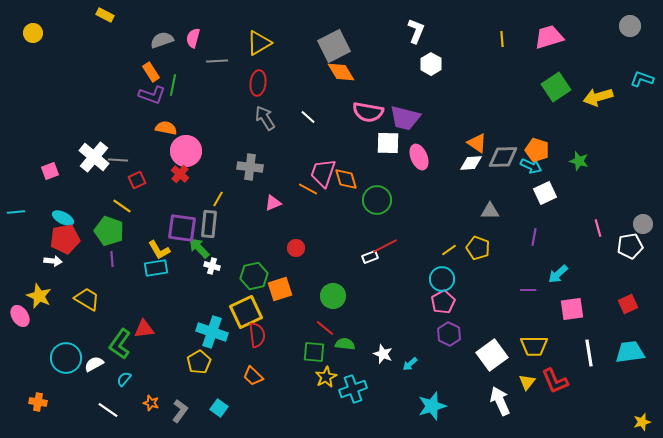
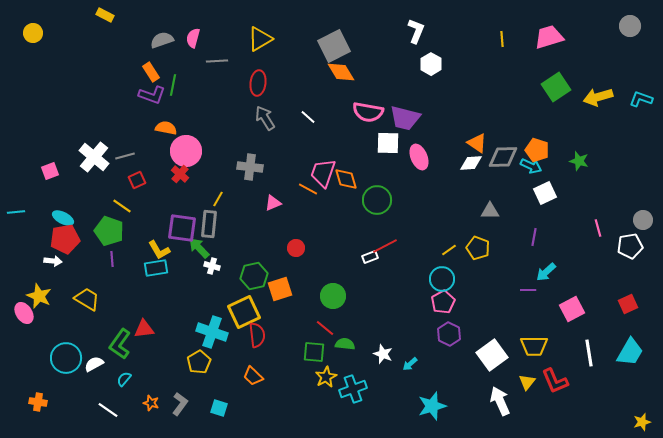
yellow triangle at (259, 43): moved 1 px right, 4 px up
cyan L-shape at (642, 79): moved 1 px left, 20 px down
gray line at (118, 160): moved 7 px right, 4 px up; rotated 18 degrees counterclockwise
gray circle at (643, 224): moved 4 px up
cyan arrow at (558, 274): moved 12 px left, 2 px up
pink square at (572, 309): rotated 20 degrees counterclockwise
yellow square at (246, 312): moved 2 px left
pink ellipse at (20, 316): moved 4 px right, 3 px up
cyan trapezoid at (630, 352): rotated 128 degrees clockwise
cyan square at (219, 408): rotated 18 degrees counterclockwise
gray L-shape at (180, 411): moved 7 px up
